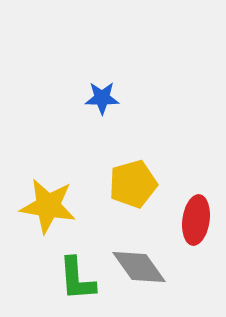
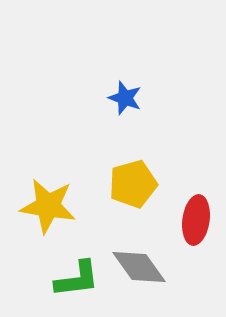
blue star: moved 23 px right; rotated 20 degrees clockwise
green L-shape: rotated 93 degrees counterclockwise
